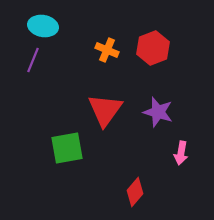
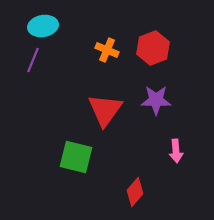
cyan ellipse: rotated 20 degrees counterclockwise
purple star: moved 2 px left, 12 px up; rotated 16 degrees counterclockwise
green square: moved 9 px right, 9 px down; rotated 24 degrees clockwise
pink arrow: moved 5 px left, 2 px up; rotated 15 degrees counterclockwise
